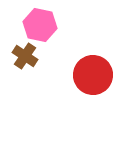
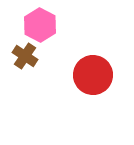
pink hexagon: rotated 16 degrees clockwise
